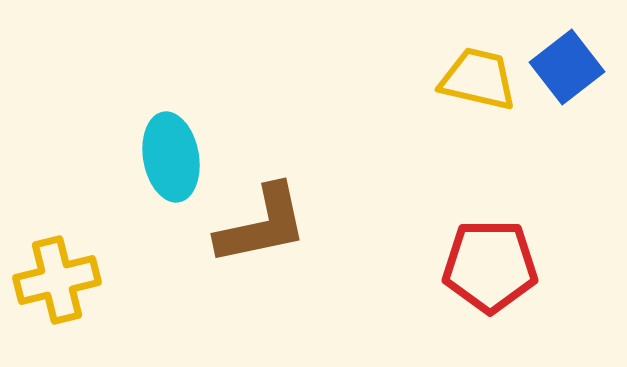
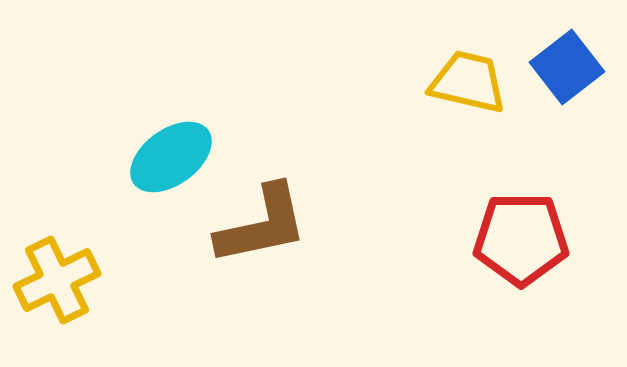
yellow trapezoid: moved 10 px left, 3 px down
cyan ellipse: rotated 64 degrees clockwise
red pentagon: moved 31 px right, 27 px up
yellow cross: rotated 12 degrees counterclockwise
